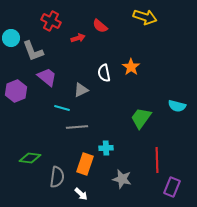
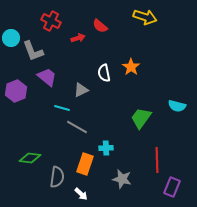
gray line: rotated 35 degrees clockwise
